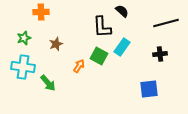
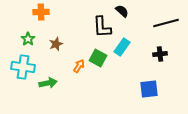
green star: moved 4 px right, 1 px down; rotated 16 degrees counterclockwise
green square: moved 1 px left, 2 px down
green arrow: rotated 60 degrees counterclockwise
